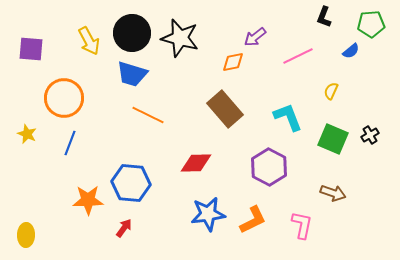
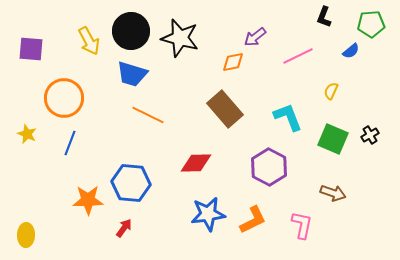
black circle: moved 1 px left, 2 px up
